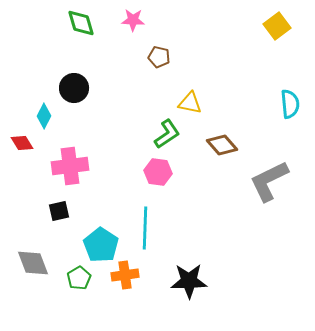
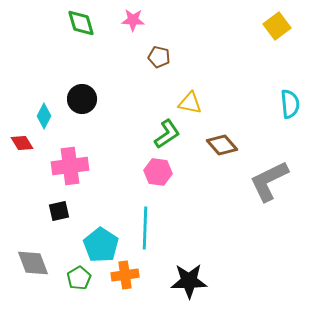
black circle: moved 8 px right, 11 px down
